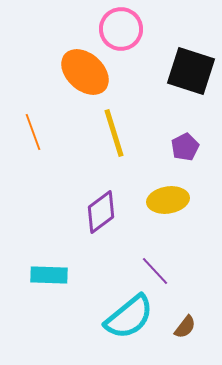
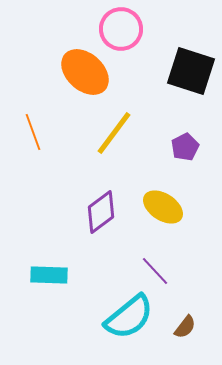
yellow line: rotated 54 degrees clockwise
yellow ellipse: moved 5 px left, 7 px down; rotated 42 degrees clockwise
